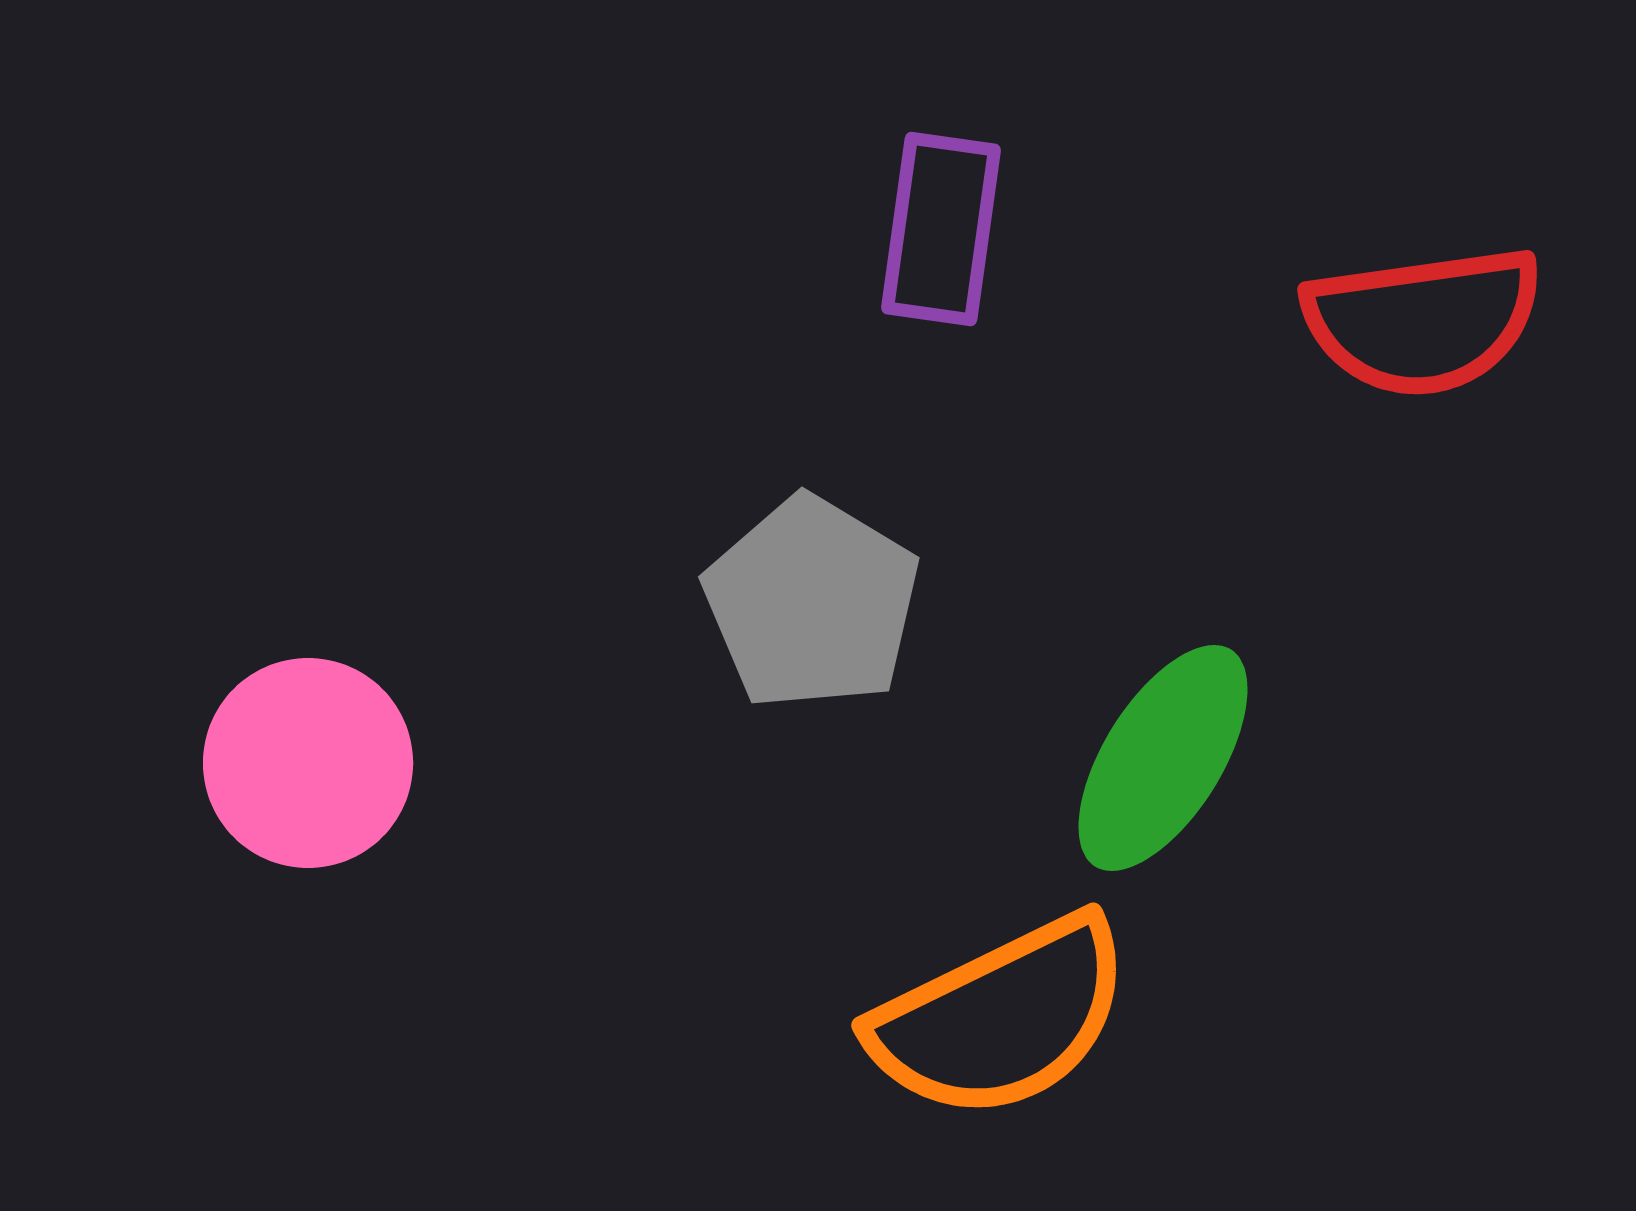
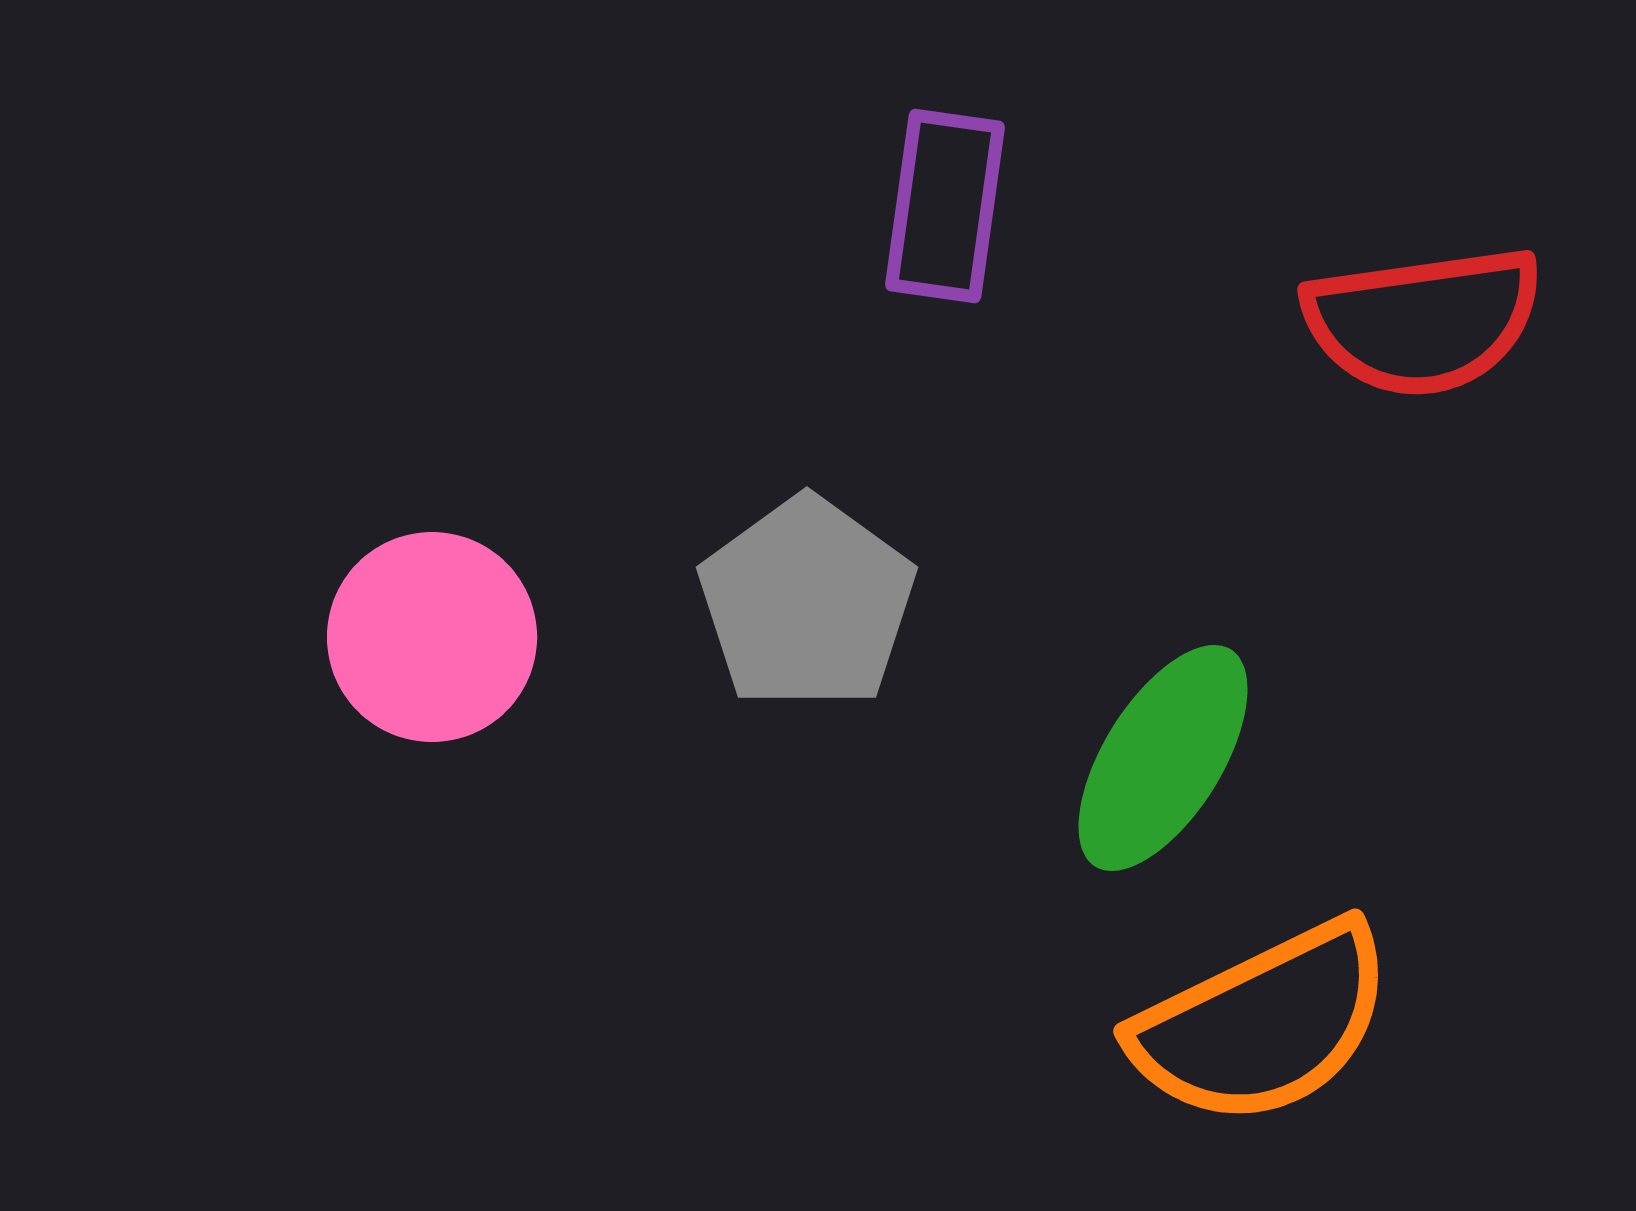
purple rectangle: moved 4 px right, 23 px up
gray pentagon: moved 5 px left; rotated 5 degrees clockwise
pink circle: moved 124 px right, 126 px up
orange semicircle: moved 262 px right, 6 px down
